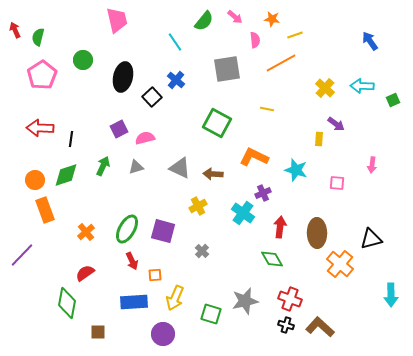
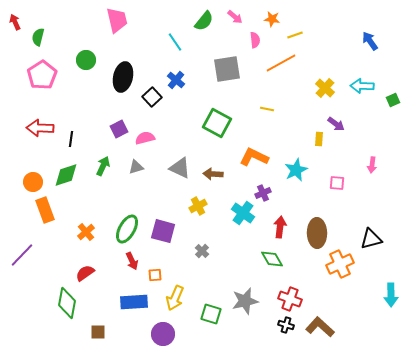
red arrow at (15, 30): moved 8 px up
green circle at (83, 60): moved 3 px right
cyan star at (296, 170): rotated 30 degrees clockwise
orange circle at (35, 180): moved 2 px left, 2 px down
orange cross at (340, 264): rotated 24 degrees clockwise
